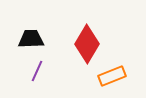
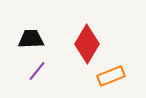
purple line: rotated 15 degrees clockwise
orange rectangle: moved 1 px left
